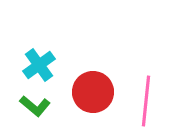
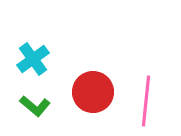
cyan cross: moved 6 px left, 6 px up
